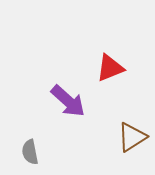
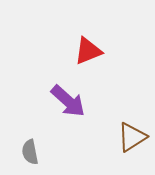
red triangle: moved 22 px left, 17 px up
